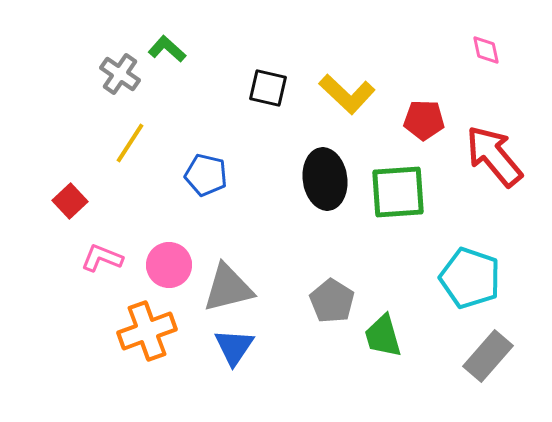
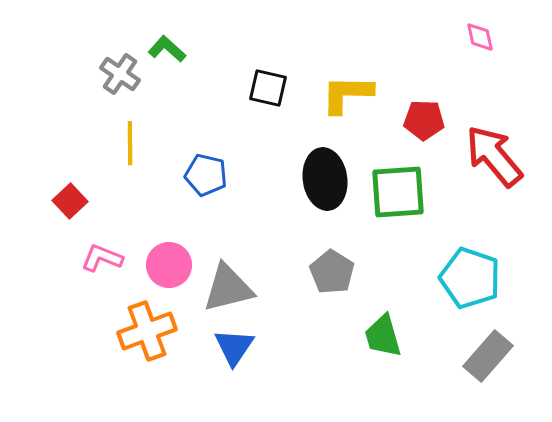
pink diamond: moved 6 px left, 13 px up
yellow L-shape: rotated 138 degrees clockwise
yellow line: rotated 33 degrees counterclockwise
gray pentagon: moved 29 px up
